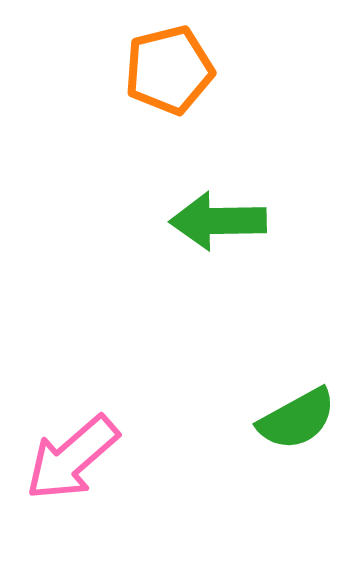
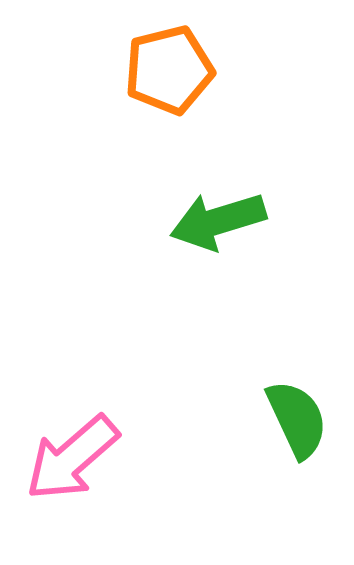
green arrow: rotated 16 degrees counterclockwise
green semicircle: rotated 86 degrees counterclockwise
